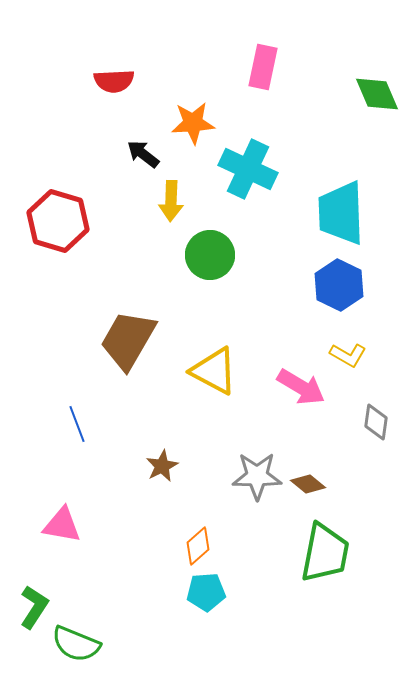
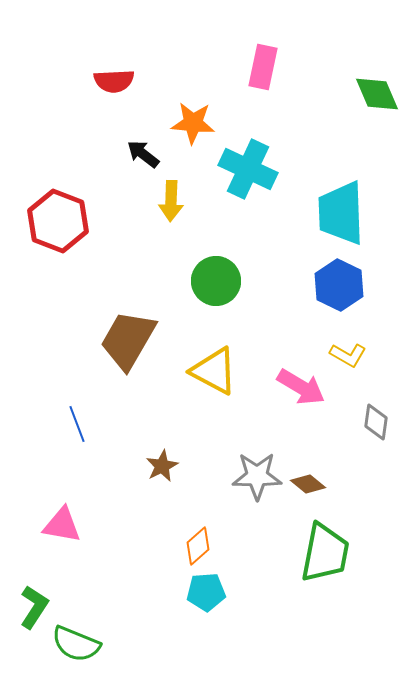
orange star: rotated 9 degrees clockwise
red hexagon: rotated 4 degrees clockwise
green circle: moved 6 px right, 26 px down
